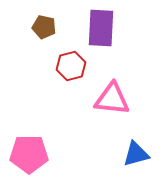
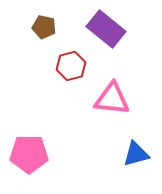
purple rectangle: moved 5 px right, 1 px down; rotated 54 degrees counterclockwise
